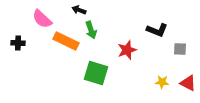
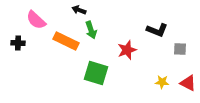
pink semicircle: moved 6 px left, 1 px down
